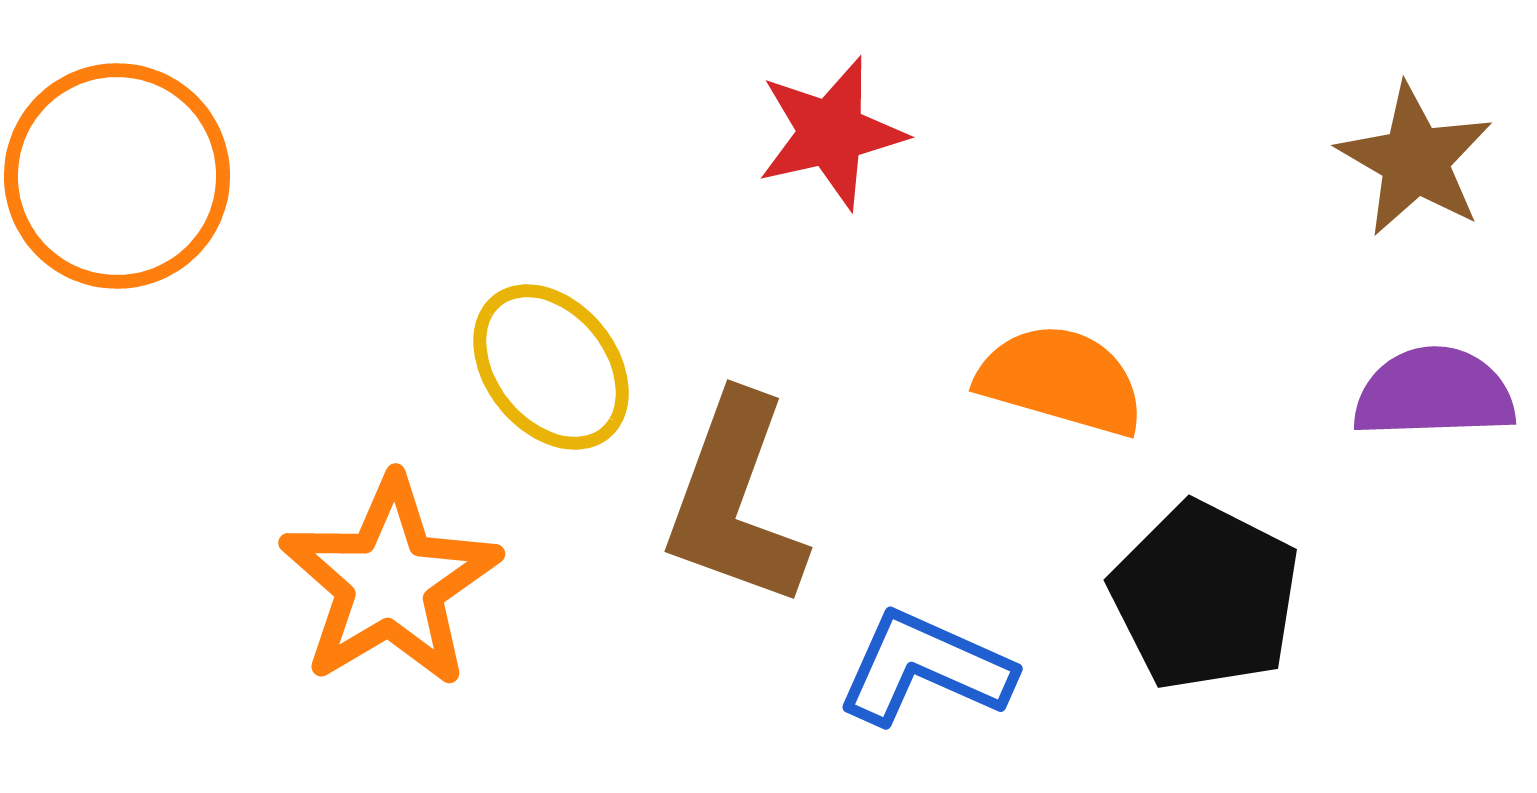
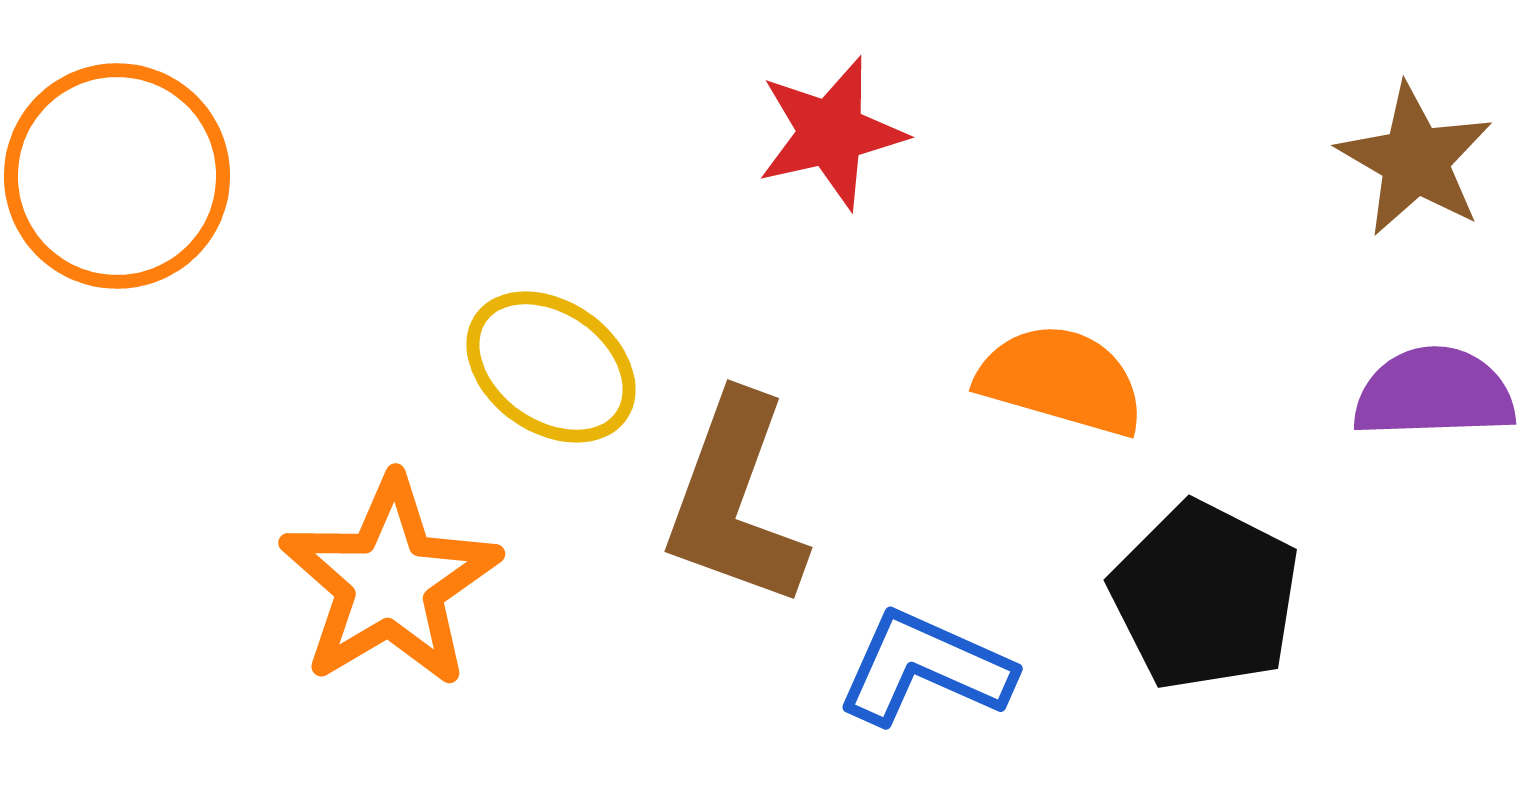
yellow ellipse: rotated 16 degrees counterclockwise
